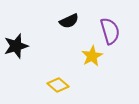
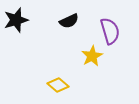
black star: moved 26 px up
